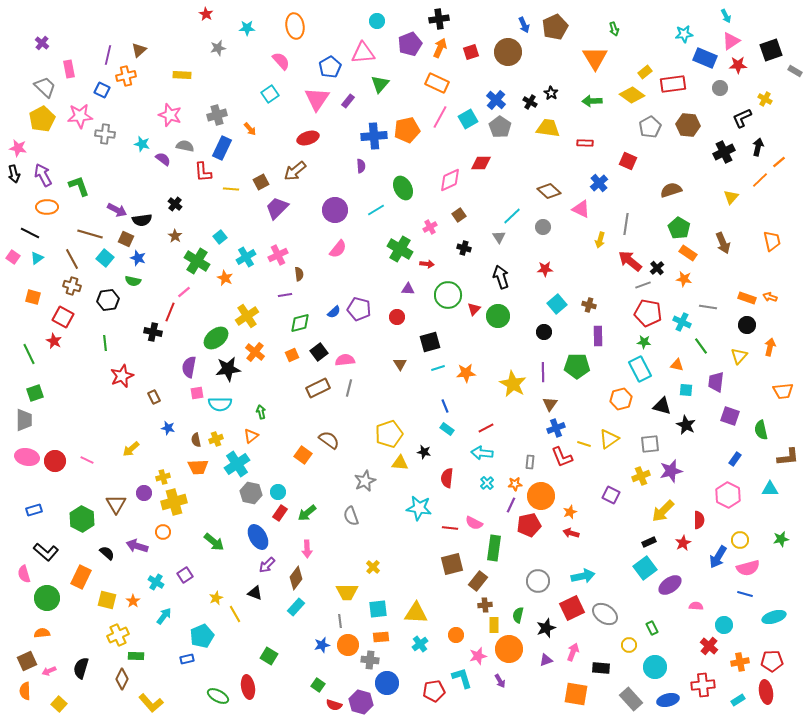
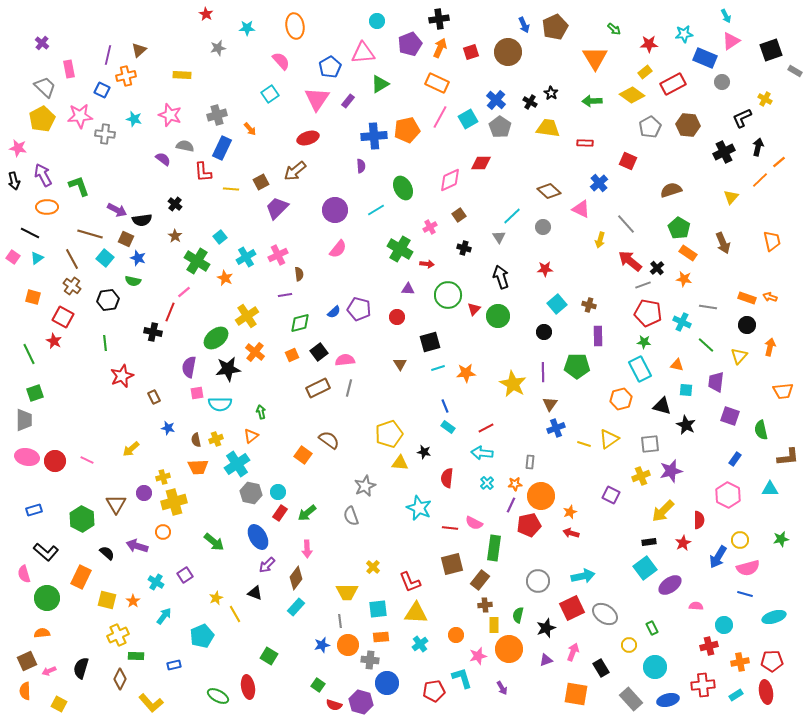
green arrow at (614, 29): rotated 32 degrees counterclockwise
red star at (738, 65): moved 89 px left, 21 px up
green triangle at (380, 84): rotated 18 degrees clockwise
red rectangle at (673, 84): rotated 20 degrees counterclockwise
gray circle at (720, 88): moved 2 px right, 6 px up
cyan star at (142, 144): moved 8 px left, 25 px up
black arrow at (14, 174): moved 7 px down
gray line at (626, 224): rotated 50 degrees counterclockwise
brown cross at (72, 286): rotated 18 degrees clockwise
green line at (701, 346): moved 5 px right, 1 px up; rotated 12 degrees counterclockwise
cyan rectangle at (447, 429): moved 1 px right, 2 px up
red L-shape at (562, 457): moved 152 px left, 125 px down
gray star at (365, 481): moved 5 px down
cyan star at (419, 508): rotated 15 degrees clockwise
black rectangle at (649, 542): rotated 16 degrees clockwise
brown rectangle at (478, 581): moved 2 px right, 1 px up
red cross at (709, 646): rotated 36 degrees clockwise
blue rectangle at (187, 659): moved 13 px left, 6 px down
black rectangle at (601, 668): rotated 54 degrees clockwise
brown diamond at (122, 679): moved 2 px left
purple arrow at (500, 681): moved 2 px right, 7 px down
cyan rectangle at (738, 700): moved 2 px left, 5 px up
yellow square at (59, 704): rotated 14 degrees counterclockwise
